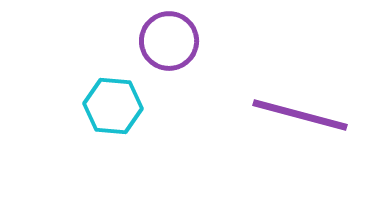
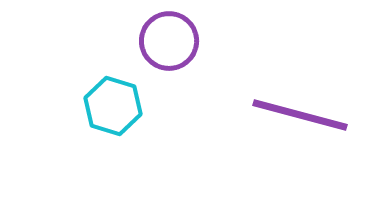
cyan hexagon: rotated 12 degrees clockwise
